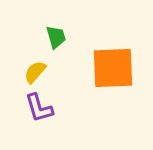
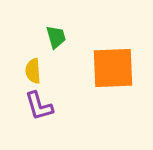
yellow semicircle: moved 2 px left, 1 px up; rotated 45 degrees counterclockwise
purple L-shape: moved 2 px up
